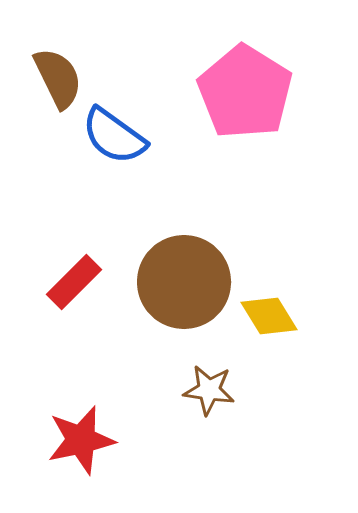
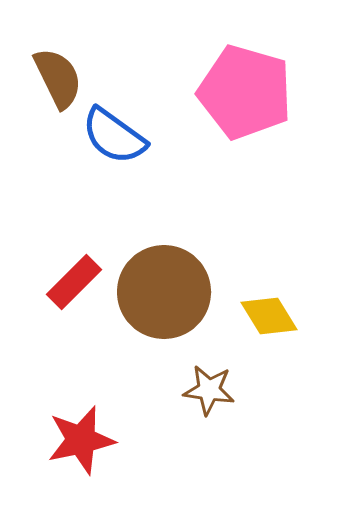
pink pentagon: rotated 16 degrees counterclockwise
brown circle: moved 20 px left, 10 px down
